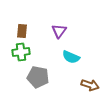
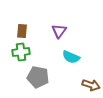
brown arrow: moved 1 px right
